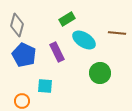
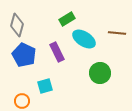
cyan ellipse: moved 1 px up
cyan square: rotated 21 degrees counterclockwise
